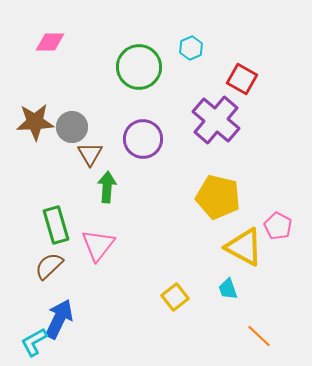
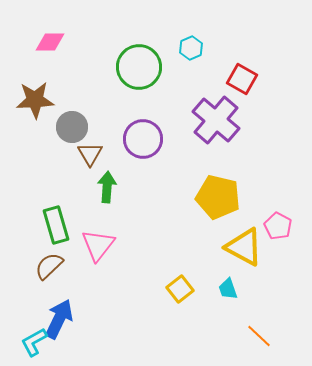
brown star: moved 22 px up
yellow square: moved 5 px right, 8 px up
